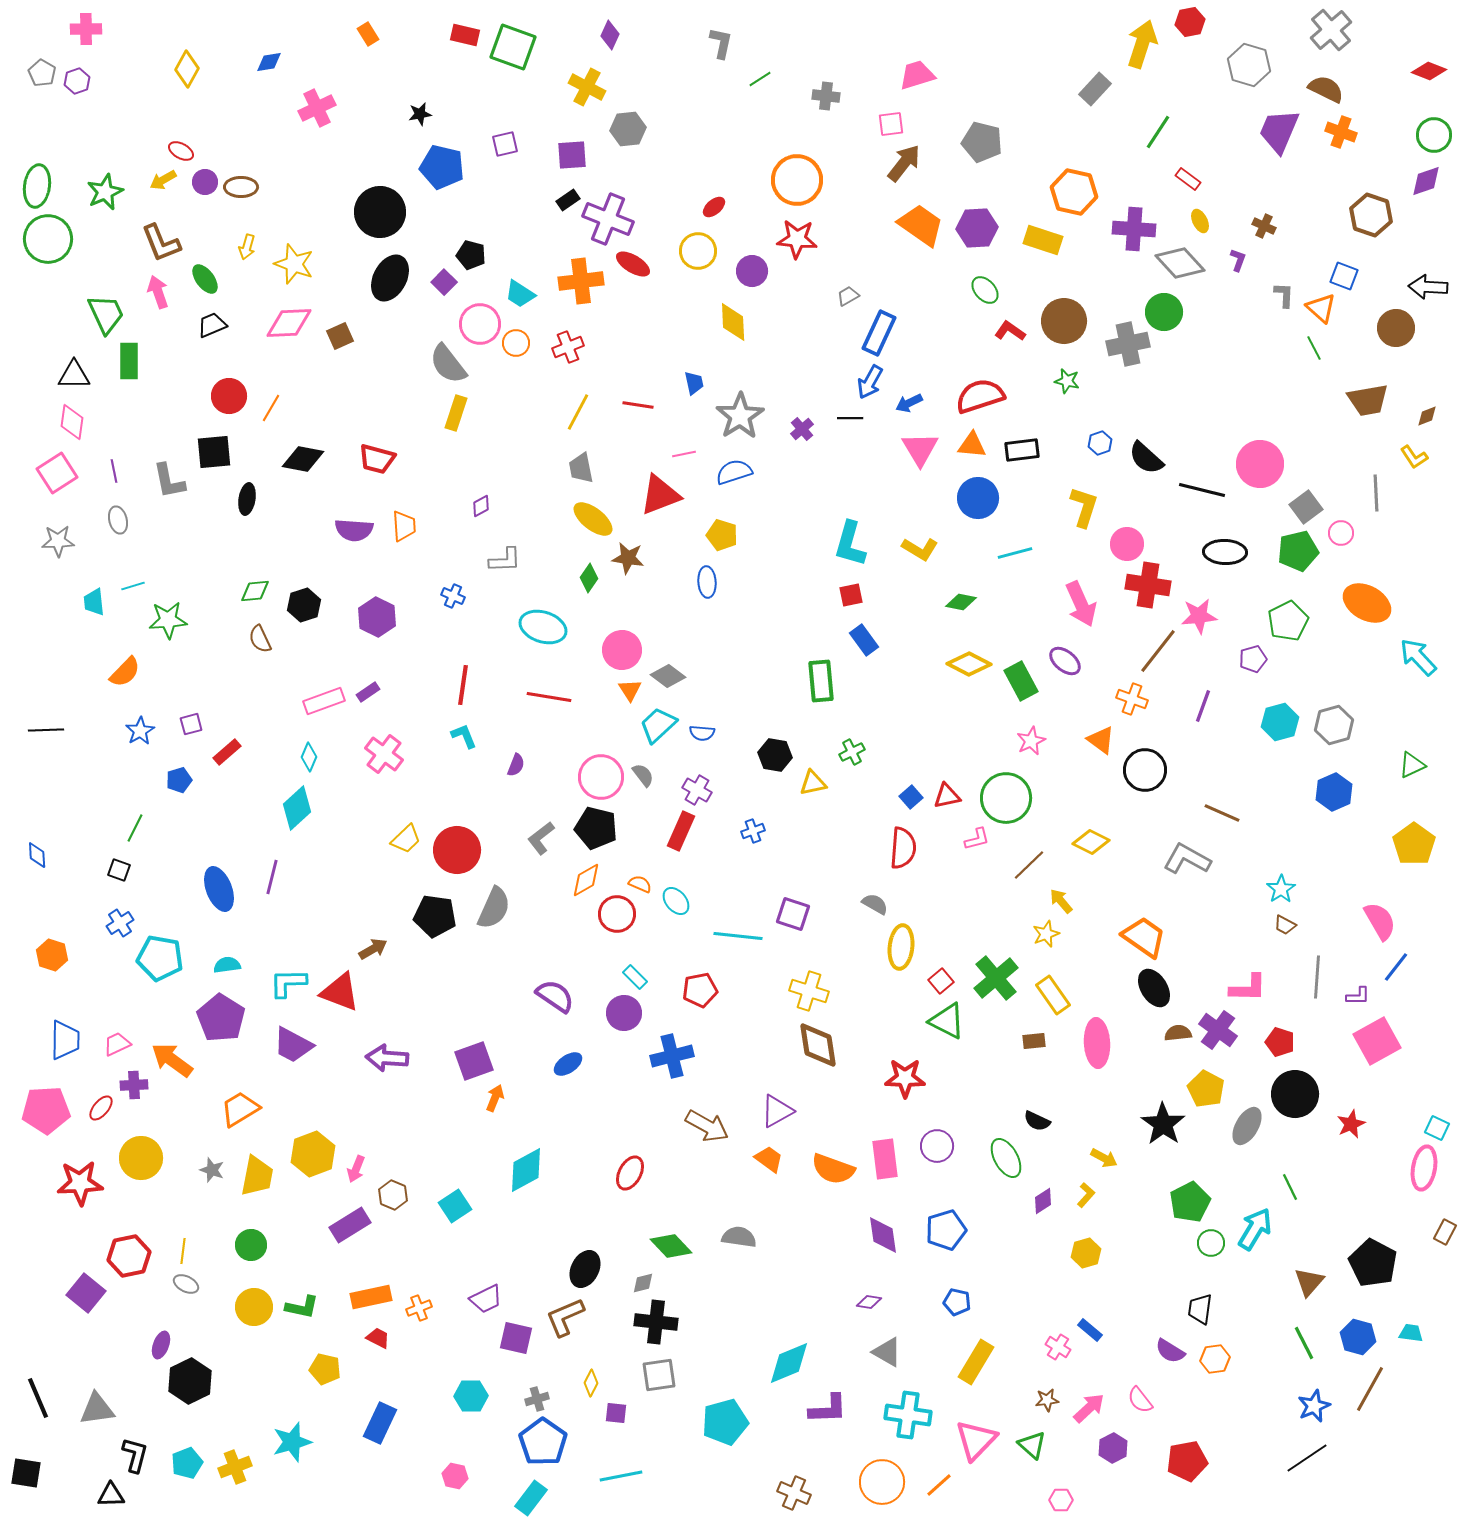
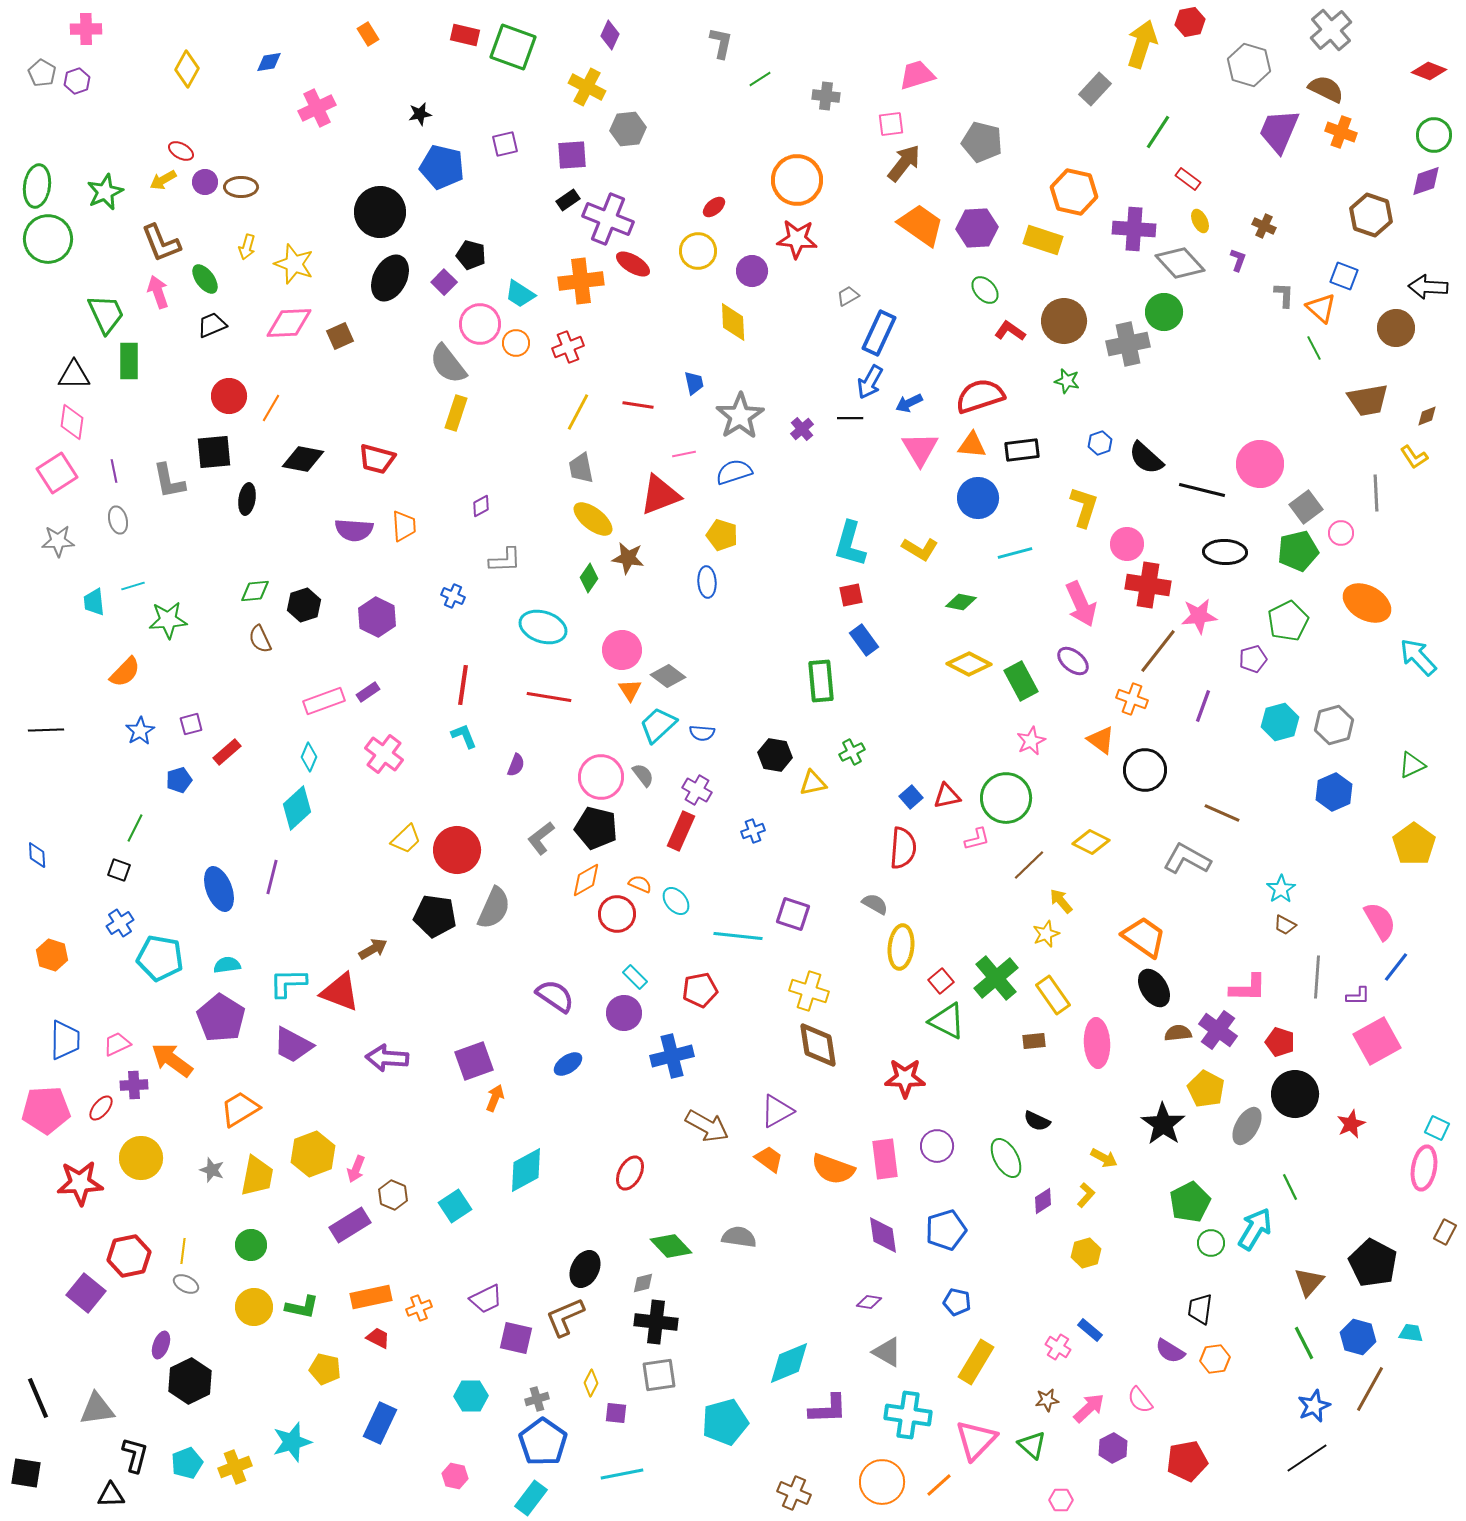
purple ellipse at (1065, 661): moved 8 px right
cyan line at (621, 1476): moved 1 px right, 2 px up
